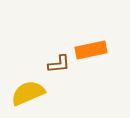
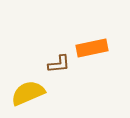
orange rectangle: moved 1 px right, 2 px up
